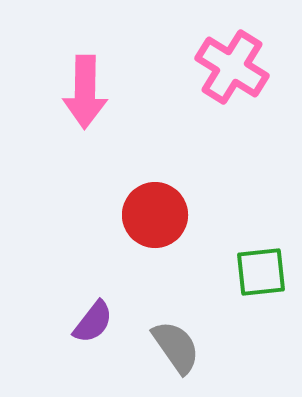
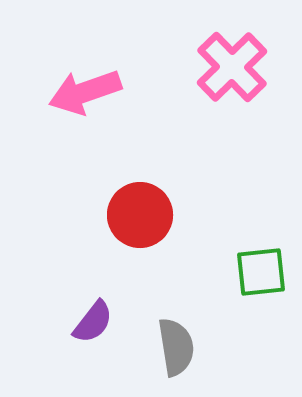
pink cross: rotated 14 degrees clockwise
pink arrow: rotated 70 degrees clockwise
red circle: moved 15 px left
gray semicircle: rotated 26 degrees clockwise
